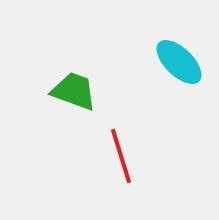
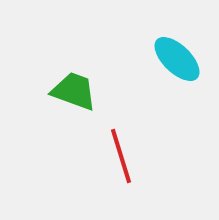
cyan ellipse: moved 2 px left, 3 px up
